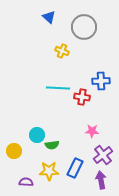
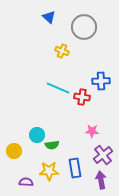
cyan line: rotated 20 degrees clockwise
blue rectangle: rotated 36 degrees counterclockwise
